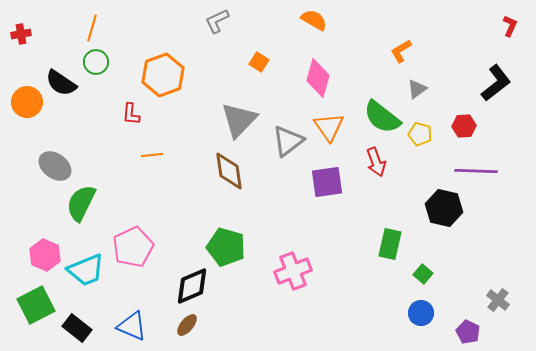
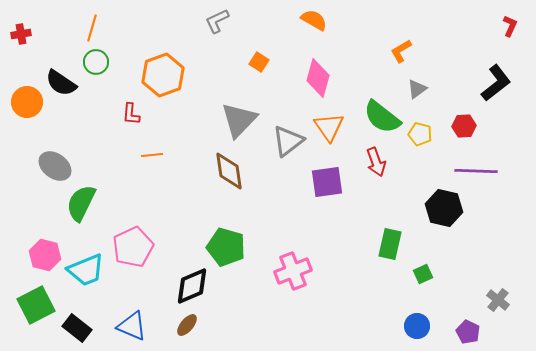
pink hexagon at (45, 255): rotated 8 degrees counterclockwise
green square at (423, 274): rotated 24 degrees clockwise
blue circle at (421, 313): moved 4 px left, 13 px down
